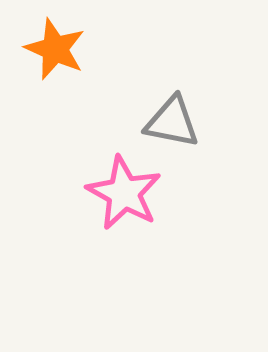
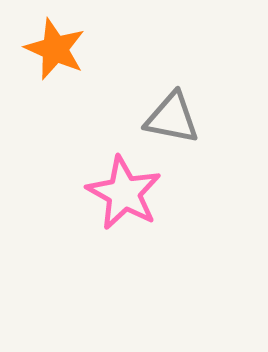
gray triangle: moved 4 px up
